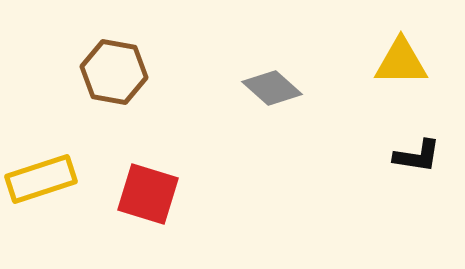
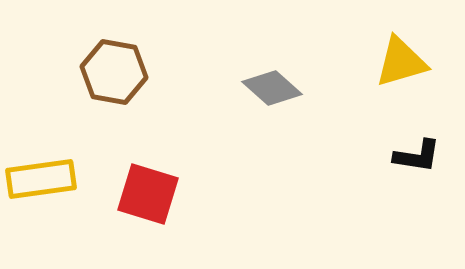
yellow triangle: rotated 16 degrees counterclockwise
yellow rectangle: rotated 10 degrees clockwise
